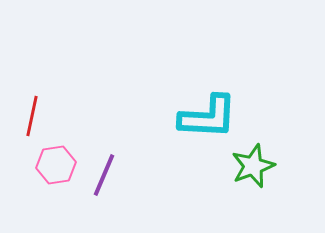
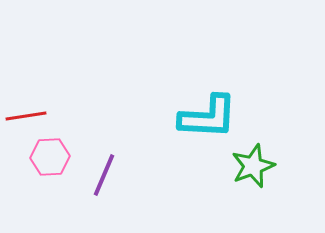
red line: moved 6 px left; rotated 69 degrees clockwise
pink hexagon: moved 6 px left, 8 px up; rotated 6 degrees clockwise
